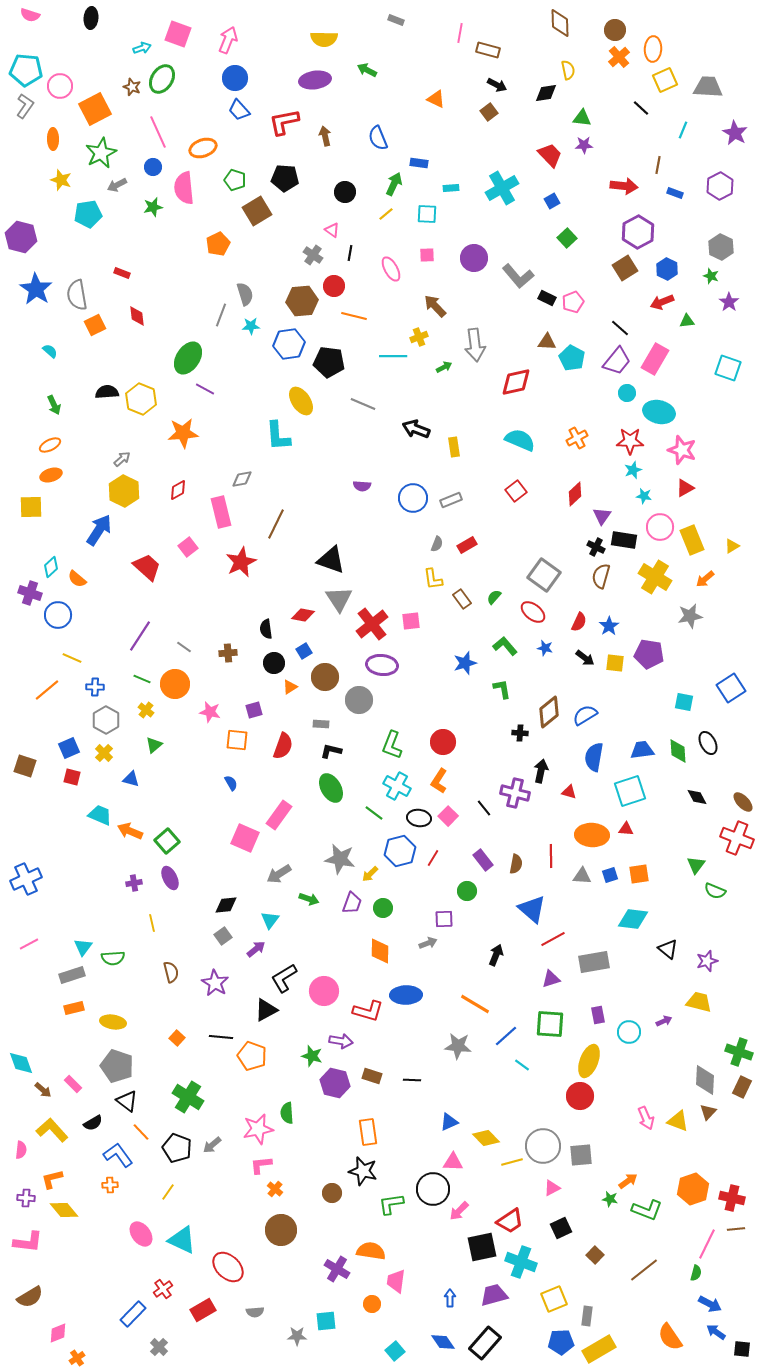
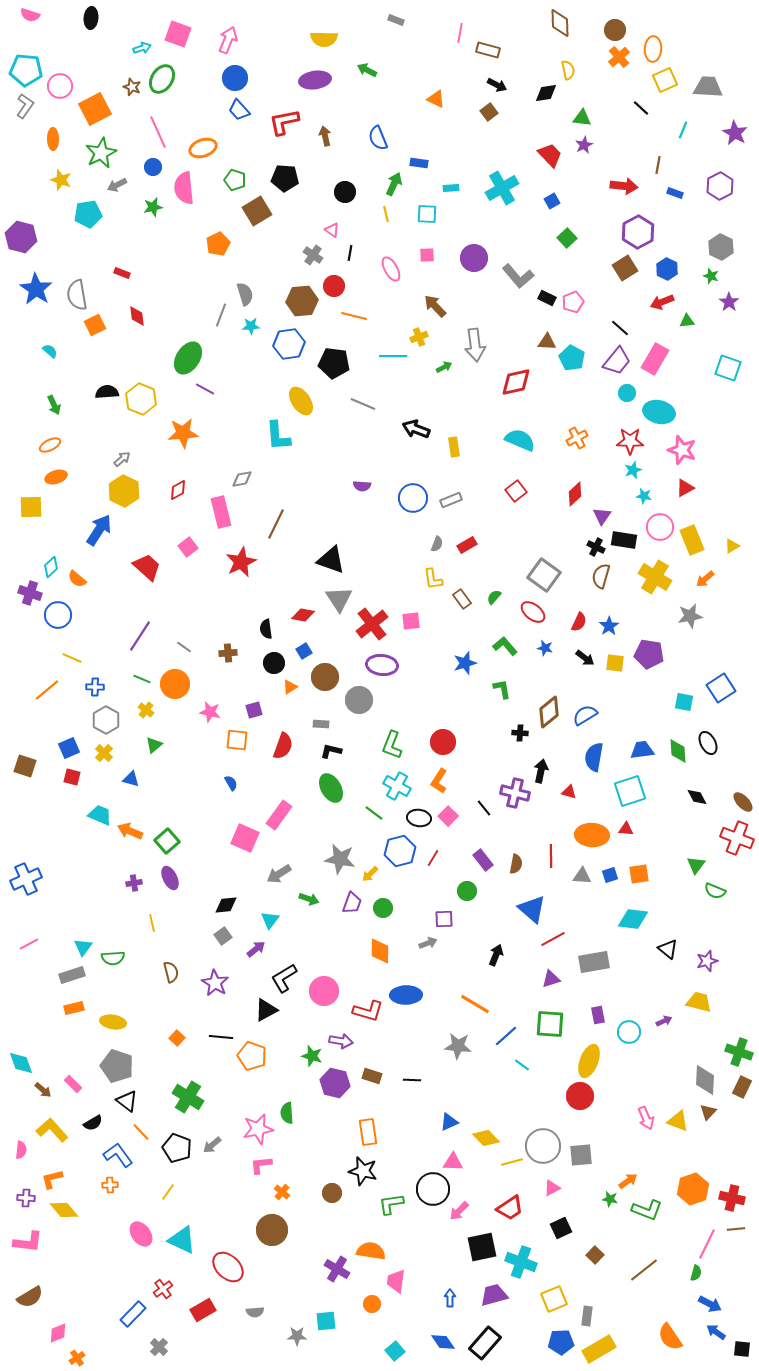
purple star at (584, 145): rotated 24 degrees counterclockwise
yellow line at (386, 214): rotated 63 degrees counterclockwise
black pentagon at (329, 362): moved 5 px right, 1 px down
orange ellipse at (51, 475): moved 5 px right, 2 px down
blue square at (731, 688): moved 10 px left
orange cross at (275, 1189): moved 7 px right, 3 px down
red trapezoid at (510, 1221): moved 13 px up
brown circle at (281, 1230): moved 9 px left
